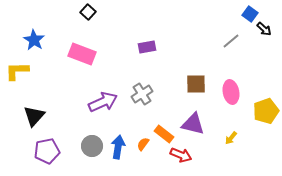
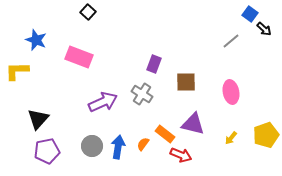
blue star: moved 2 px right; rotated 10 degrees counterclockwise
purple rectangle: moved 7 px right, 17 px down; rotated 60 degrees counterclockwise
pink rectangle: moved 3 px left, 3 px down
brown square: moved 10 px left, 2 px up
gray cross: rotated 25 degrees counterclockwise
yellow pentagon: moved 24 px down
black triangle: moved 4 px right, 3 px down
orange rectangle: moved 1 px right
